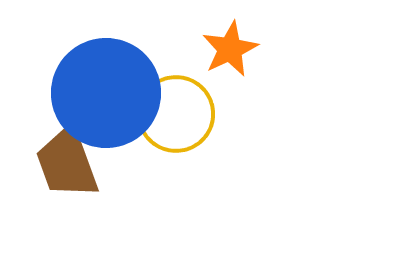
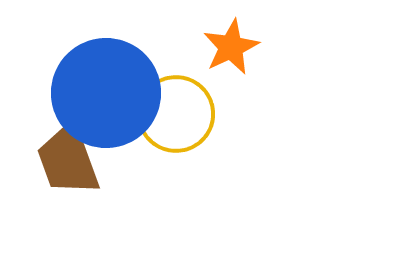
orange star: moved 1 px right, 2 px up
brown trapezoid: moved 1 px right, 3 px up
